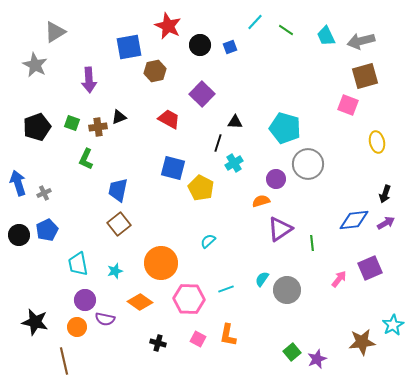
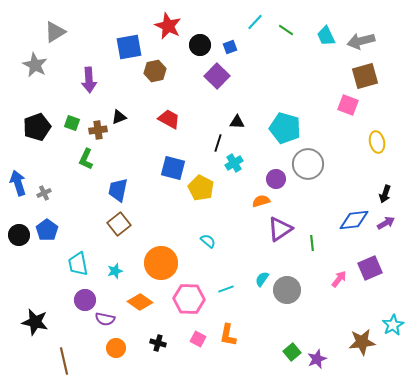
purple square at (202, 94): moved 15 px right, 18 px up
black triangle at (235, 122): moved 2 px right
brown cross at (98, 127): moved 3 px down
blue pentagon at (47, 230): rotated 10 degrees counterclockwise
cyan semicircle at (208, 241): rotated 84 degrees clockwise
orange circle at (77, 327): moved 39 px right, 21 px down
